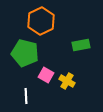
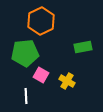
green rectangle: moved 2 px right, 2 px down
green pentagon: rotated 20 degrees counterclockwise
pink square: moved 5 px left
